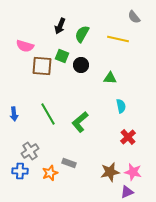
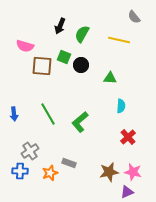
yellow line: moved 1 px right, 1 px down
green square: moved 2 px right, 1 px down
cyan semicircle: rotated 16 degrees clockwise
brown star: moved 1 px left
